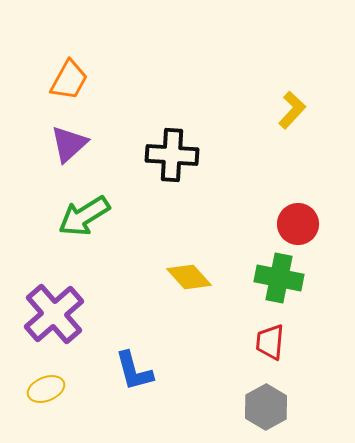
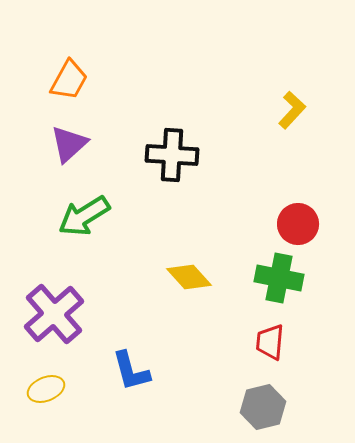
blue L-shape: moved 3 px left
gray hexagon: moved 3 px left; rotated 15 degrees clockwise
